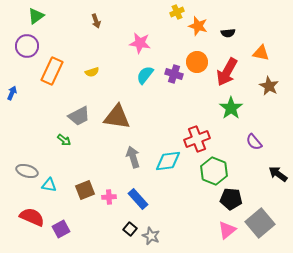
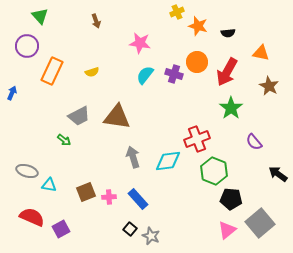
green triangle: moved 4 px right; rotated 36 degrees counterclockwise
brown square: moved 1 px right, 2 px down
